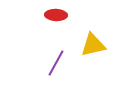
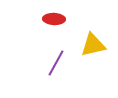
red ellipse: moved 2 px left, 4 px down
